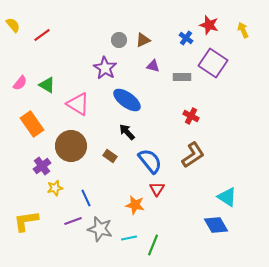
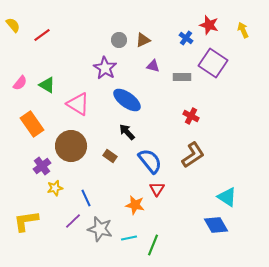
purple line: rotated 24 degrees counterclockwise
